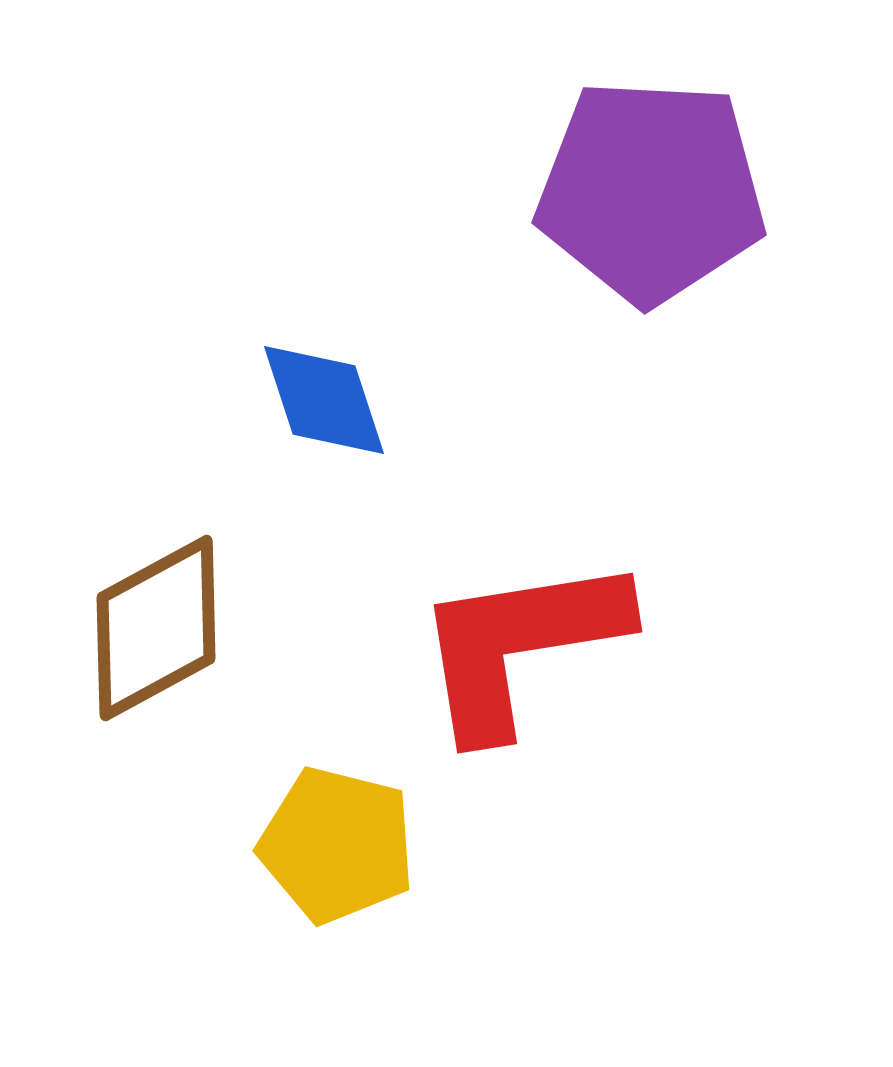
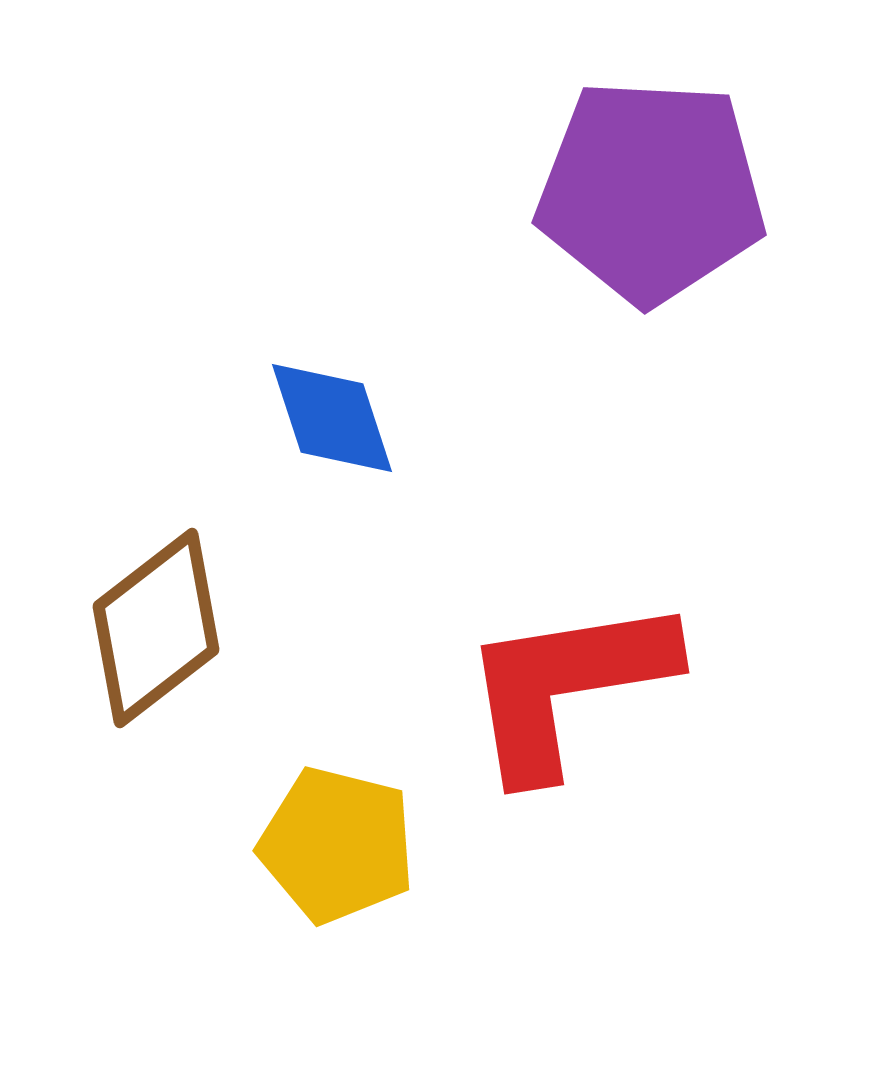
blue diamond: moved 8 px right, 18 px down
brown diamond: rotated 9 degrees counterclockwise
red L-shape: moved 47 px right, 41 px down
